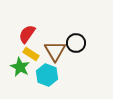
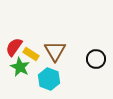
red semicircle: moved 13 px left, 13 px down
black circle: moved 20 px right, 16 px down
cyan hexagon: moved 2 px right, 4 px down
